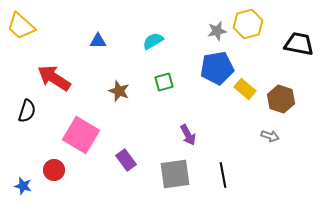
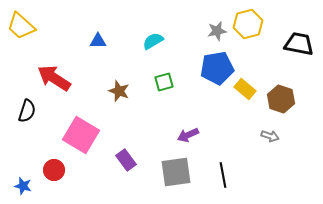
purple arrow: rotated 95 degrees clockwise
gray square: moved 1 px right, 2 px up
